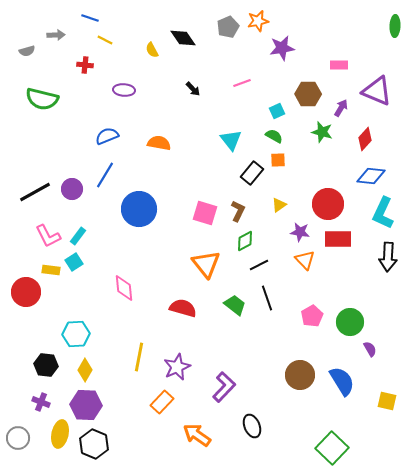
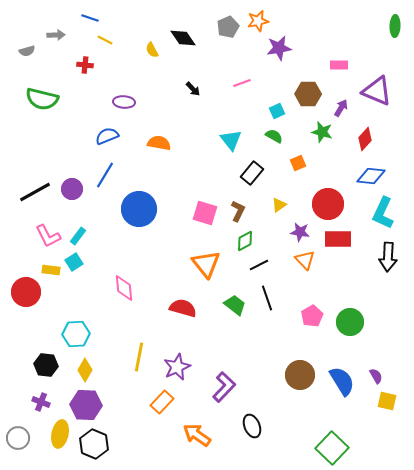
purple star at (282, 48): moved 3 px left
purple ellipse at (124, 90): moved 12 px down
orange square at (278, 160): moved 20 px right, 3 px down; rotated 21 degrees counterclockwise
purple semicircle at (370, 349): moved 6 px right, 27 px down
